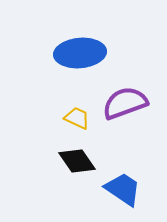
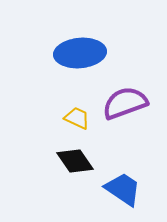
black diamond: moved 2 px left
